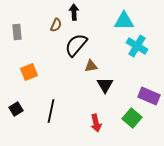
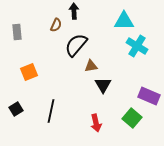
black arrow: moved 1 px up
black triangle: moved 2 px left
